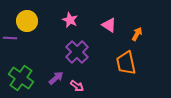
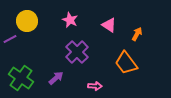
purple line: moved 1 px down; rotated 32 degrees counterclockwise
orange trapezoid: rotated 25 degrees counterclockwise
pink arrow: moved 18 px right; rotated 32 degrees counterclockwise
